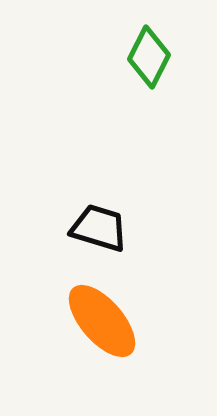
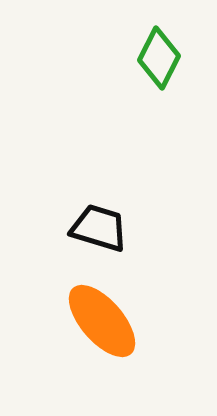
green diamond: moved 10 px right, 1 px down
